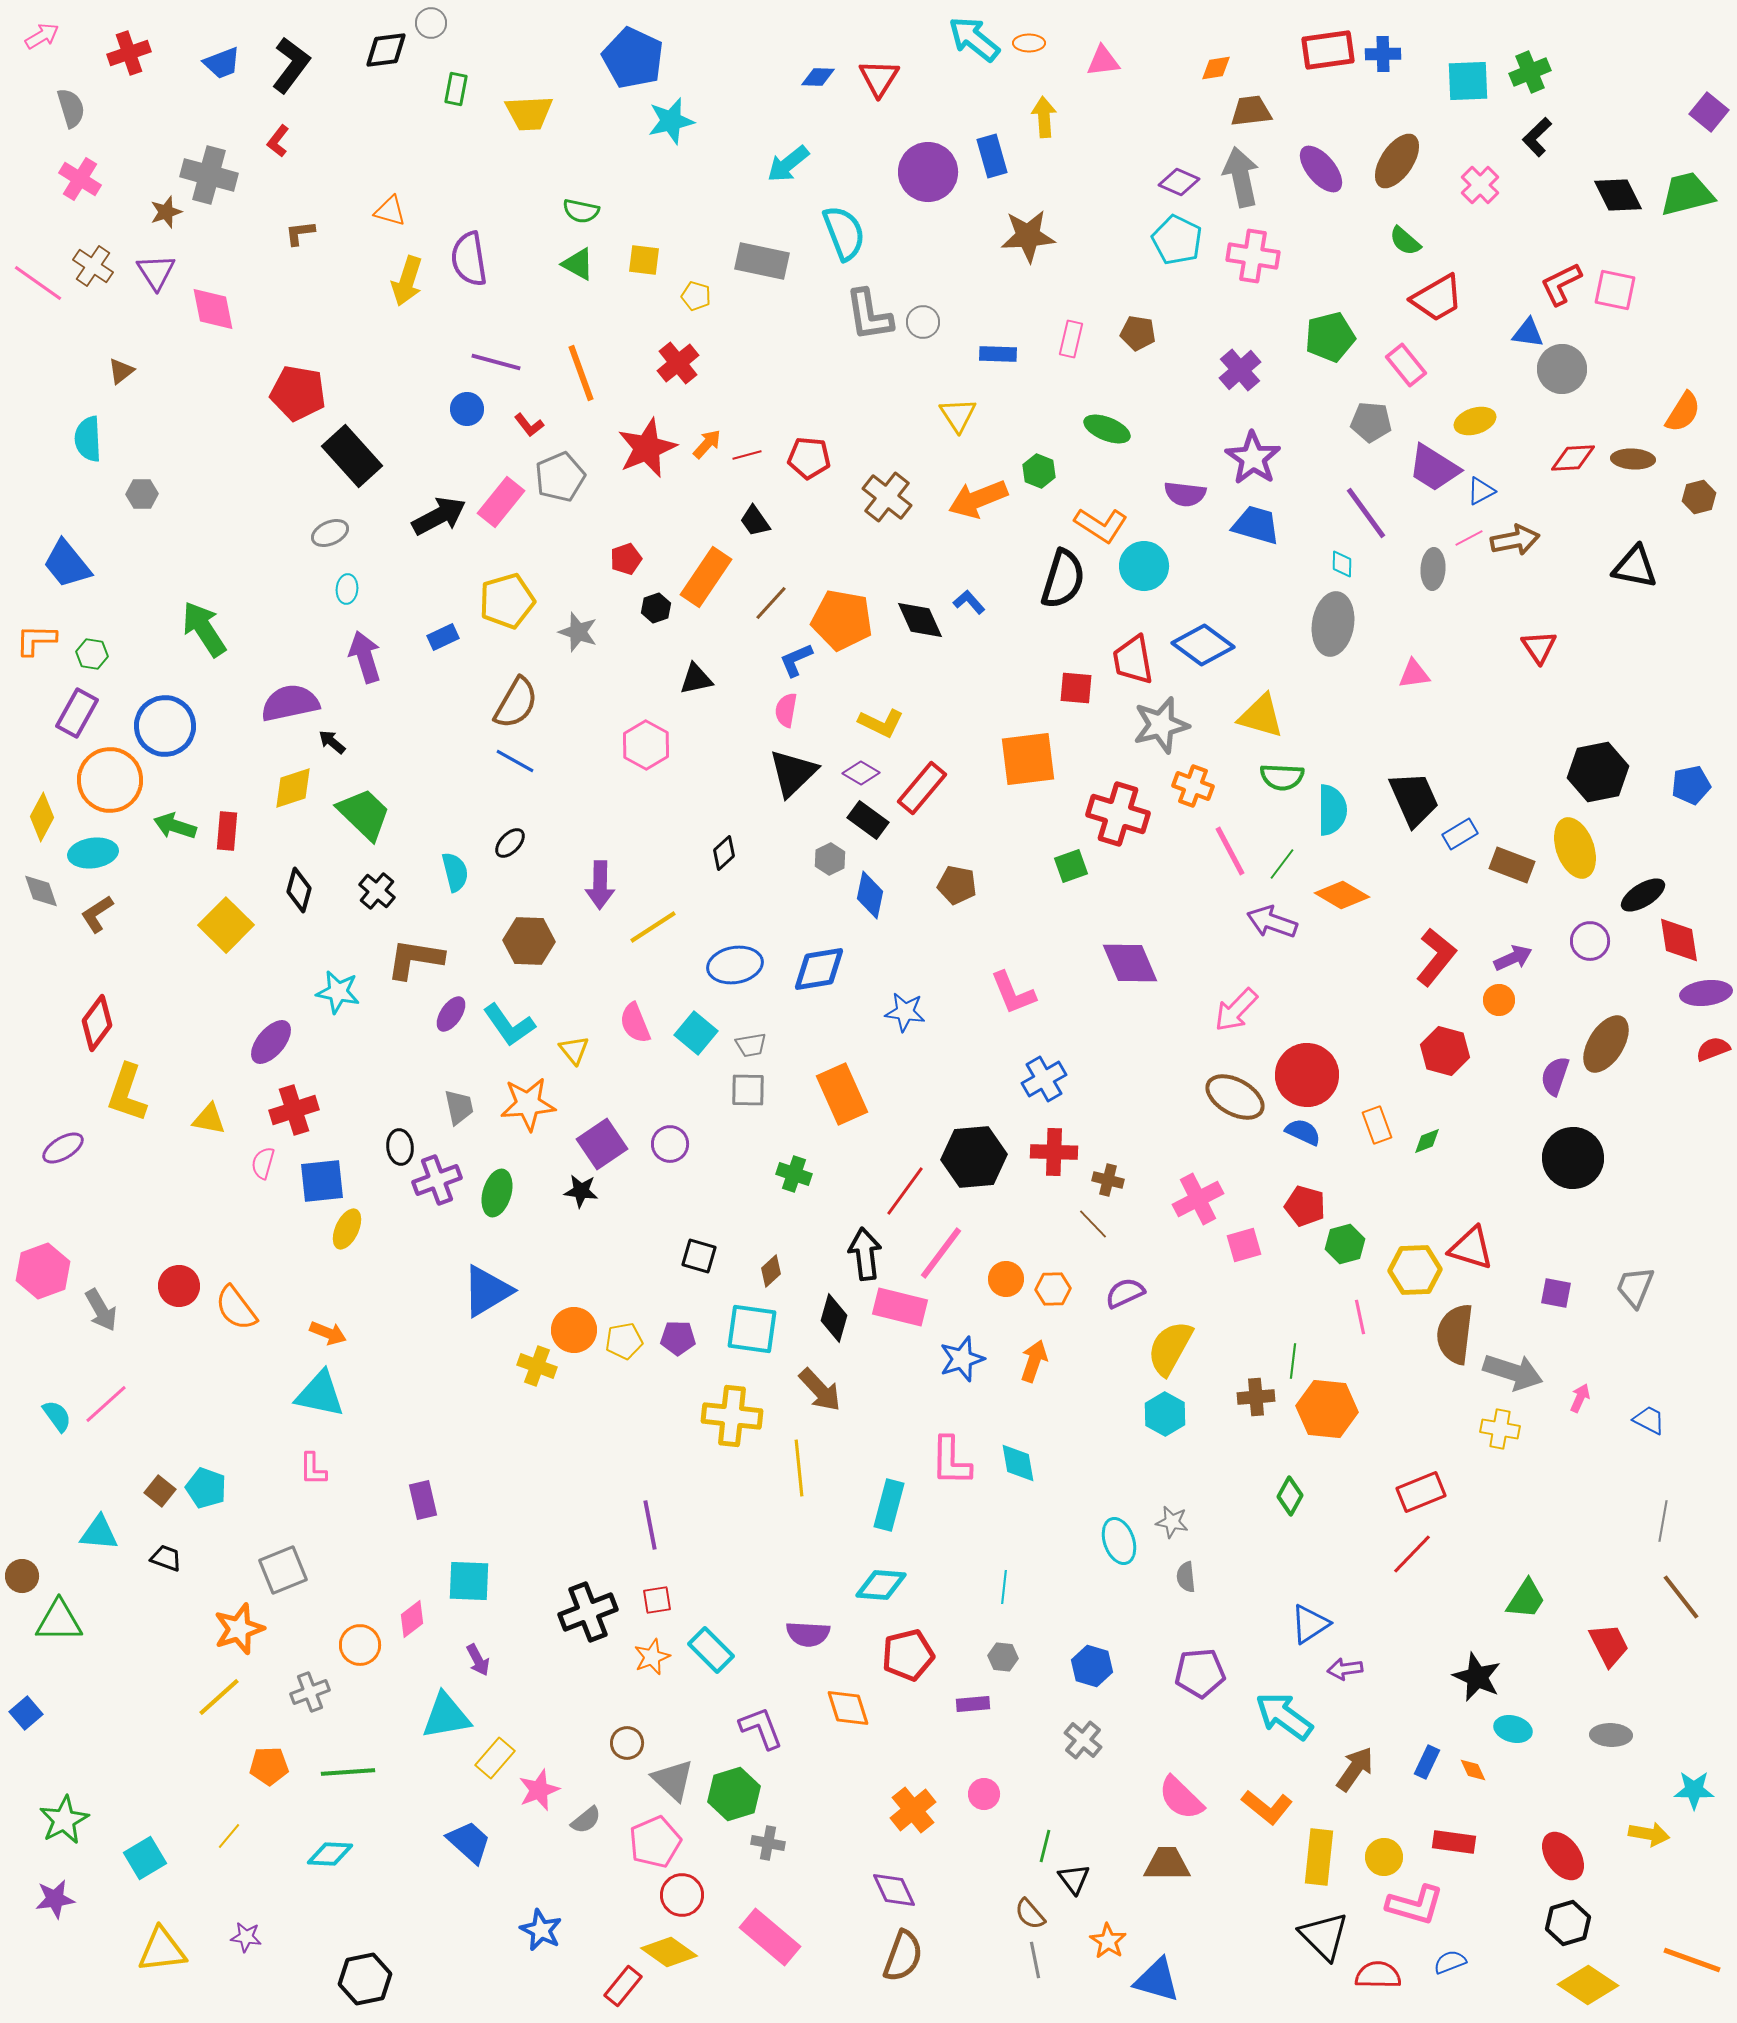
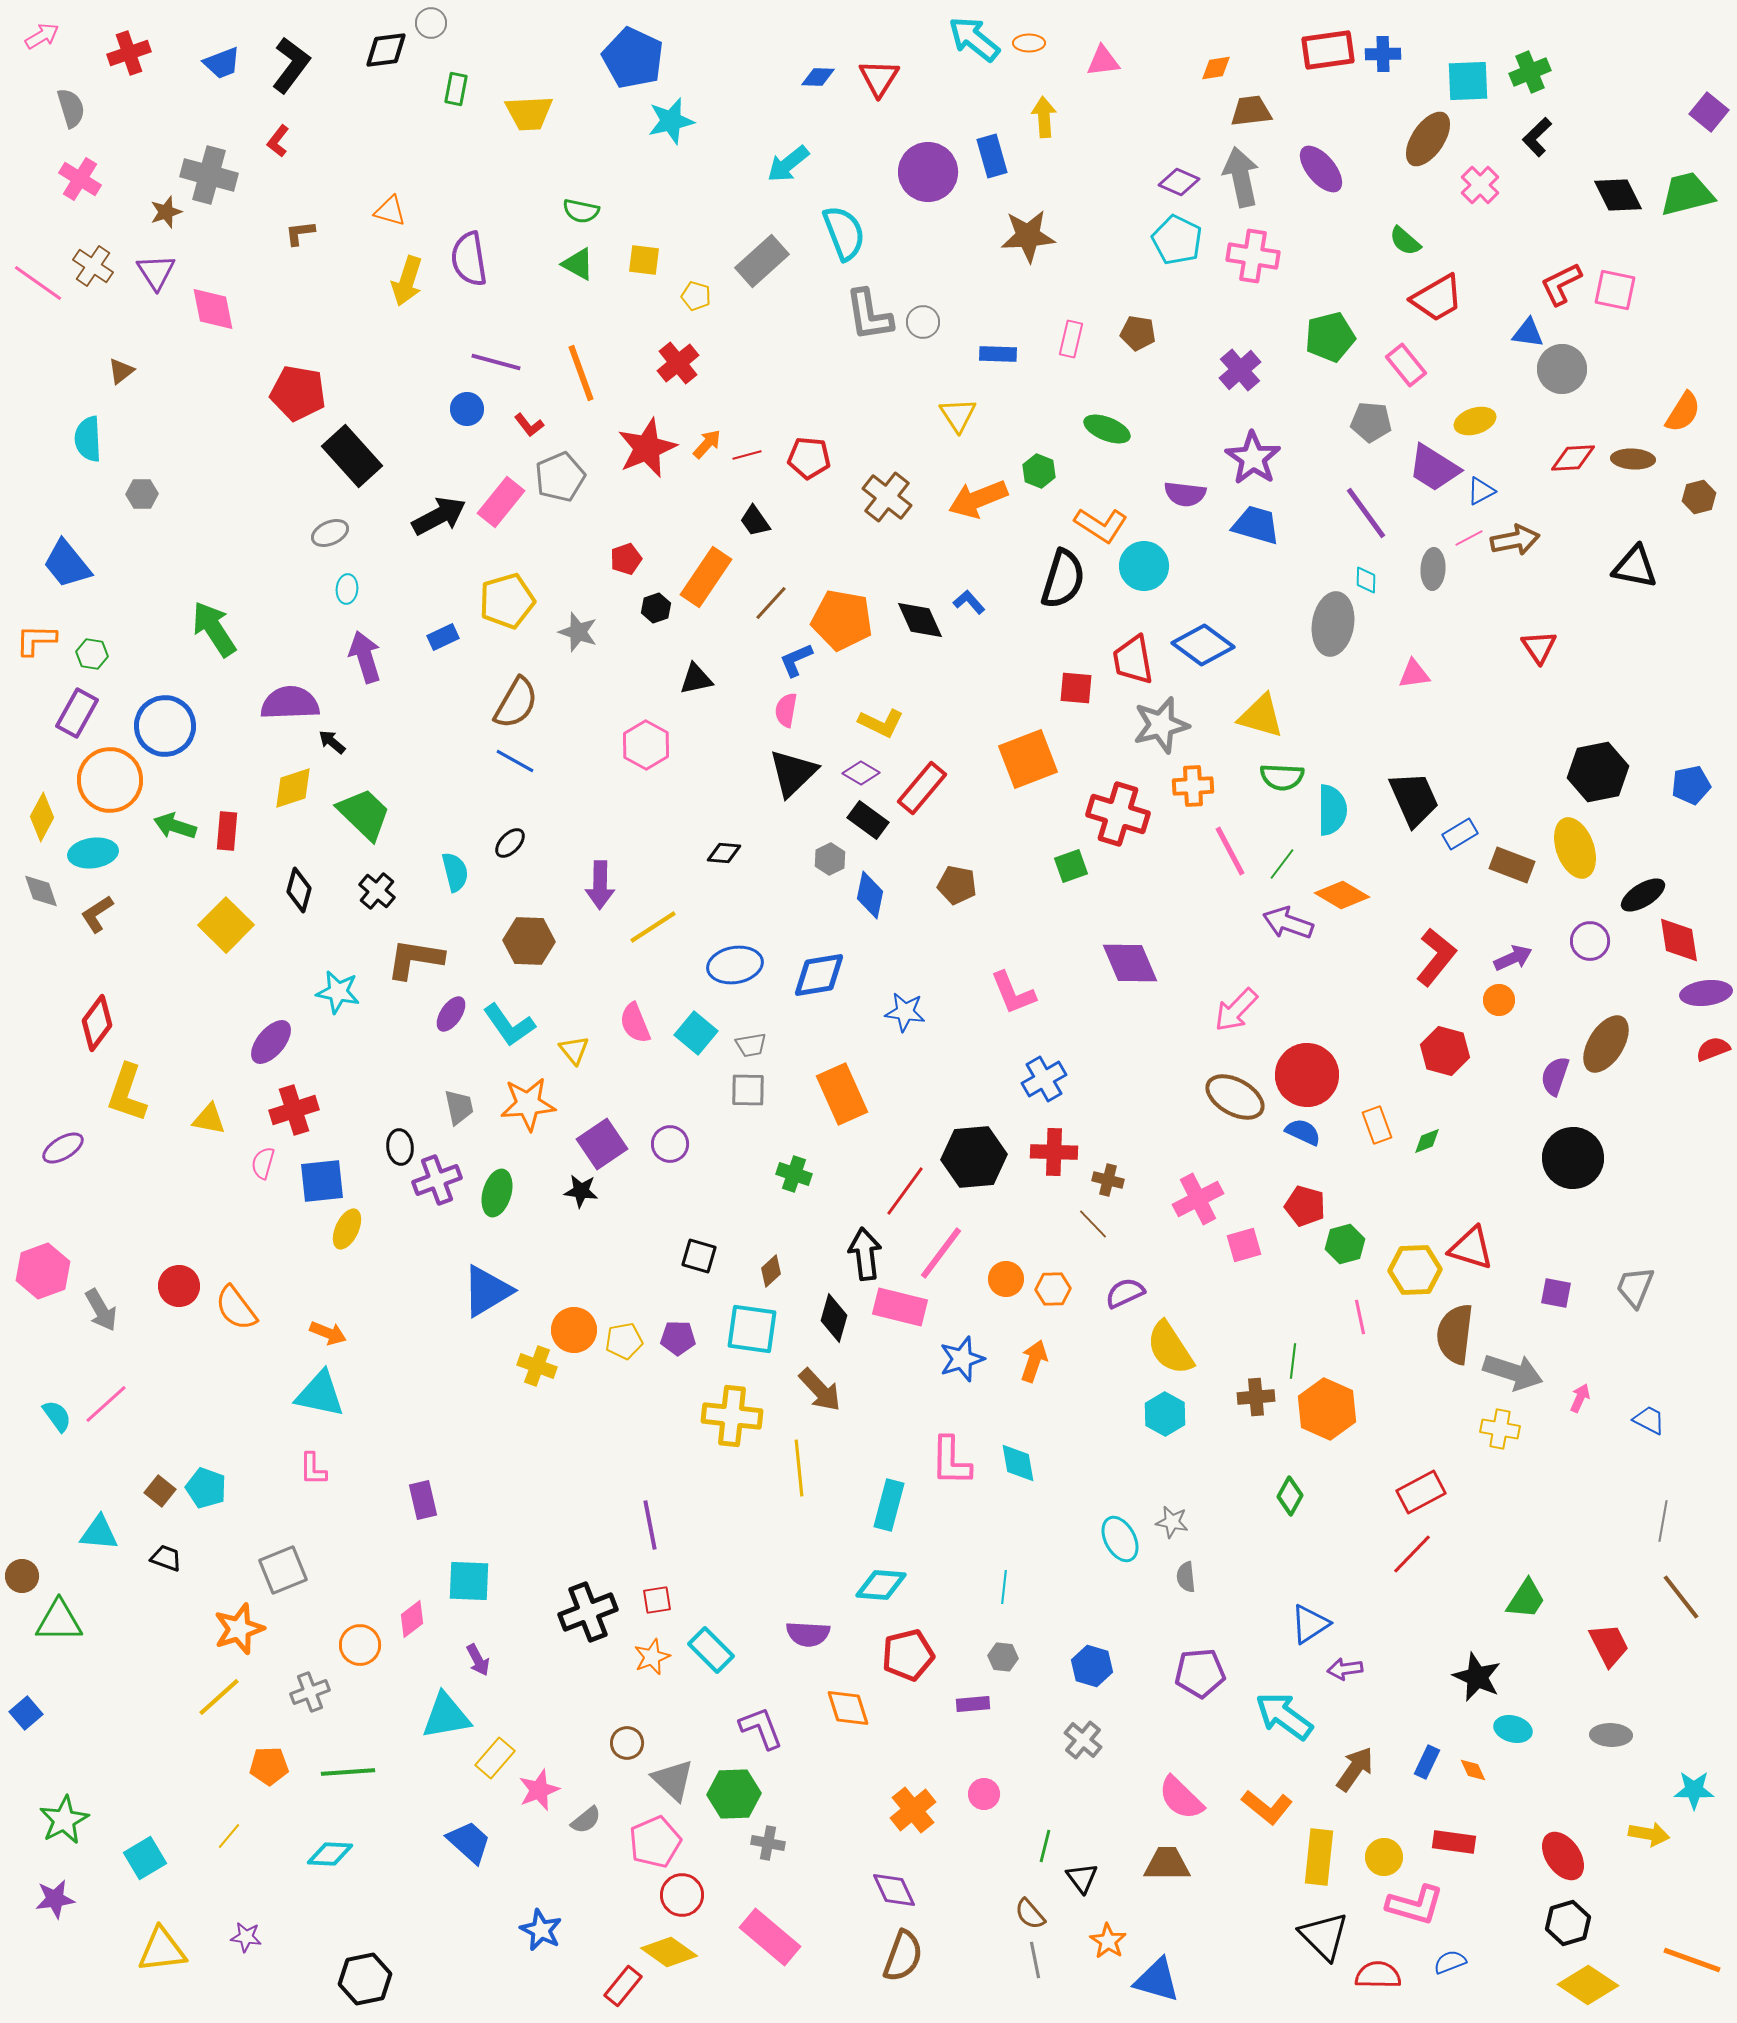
brown ellipse at (1397, 161): moved 31 px right, 22 px up
gray rectangle at (762, 261): rotated 54 degrees counterclockwise
cyan diamond at (1342, 564): moved 24 px right, 16 px down
green arrow at (204, 629): moved 10 px right
purple semicircle at (290, 703): rotated 10 degrees clockwise
orange square at (1028, 759): rotated 14 degrees counterclockwise
orange cross at (1193, 786): rotated 24 degrees counterclockwise
black diamond at (724, 853): rotated 48 degrees clockwise
purple arrow at (1272, 922): moved 16 px right, 1 px down
blue diamond at (819, 969): moved 6 px down
yellow semicircle at (1170, 1348): rotated 62 degrees counterclockwise
orange hexagon at (1327, 1409): rotated 18 degrees clockwise
red rectangle at (1421, 1492): rotated 6 degrees counterclockwise
cyan ellipse at (1119, 1541): moved 1 px right, 2 px up; rotated 9 degrees counterclockwise
green hexagon at (734, 1794): rotated 15 degrees clockwise
black triangle at (1074, 1879): moved 8 px right, 1 px up
